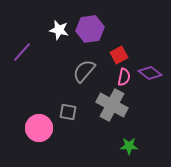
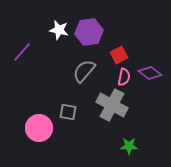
purple hexagon: moved 1 px left, 3 px down
